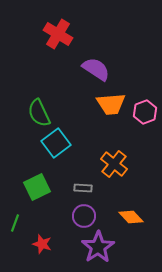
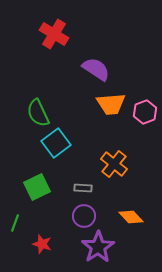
red cross: moved 4 px left
green semicircle: moved 1 px left
